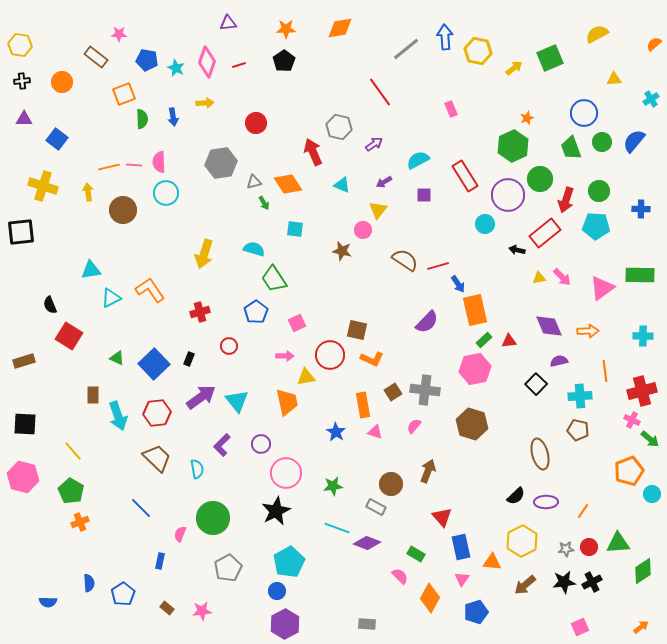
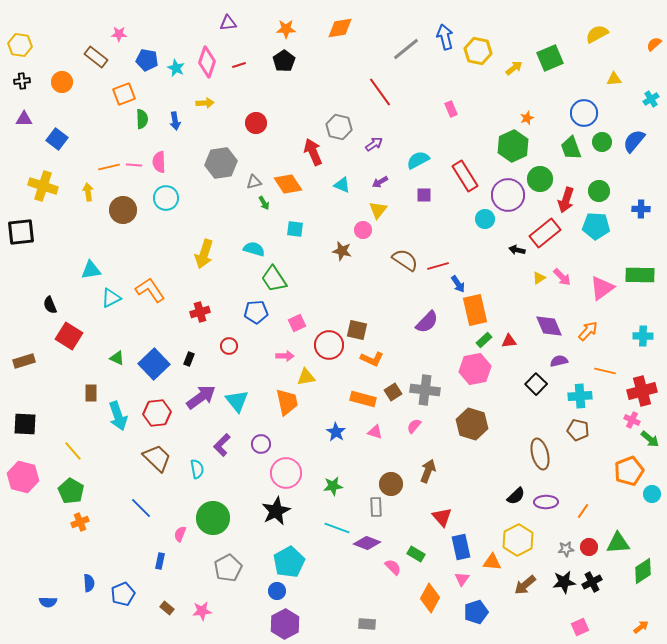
blue arrow at (445, 37): rotated 10 degrees counterclockwise
blue arrow at (173, 117): moved 2 px right, 4 px down
purple arrow at (384, 182): moved 4 px left
cyan circle at (166, 193): moved 5 px down
cyan circle at (485, 224): moved 5 px up
yellow triangle at (539, 278): rotated 24 degrees counterclockwise
blue pentagon at (256, 312): rotated 30 degrees clockwise
orange arrow at (588, 331): rotated 45 degrees counterclockwise
red circle at (330, 355): moved 1 px left, 10 px up
orange line at (605, 371): rotated 70 degrees counterclockwise
brown rectangle at (93, 395): moved 2 px left, 2 px up
orange rectangle at (363, 405): moved 6 px up; rotated 65 degrees counterclockwise
gray rectangle at (376, 507): rotated 60 degrees clockwise
yellow hexagon at (522, 541): moved 4 px left, 1 px up
pink semicircle at (400, 576): moved 7 px left, 9 px up
blue pentagon at (123, 594): rotated 10 degrees clockwise
